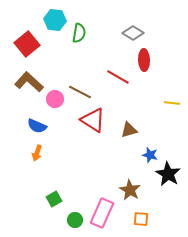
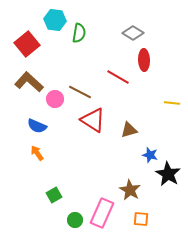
orange arrow: rotated 126 degrees clockwise
green square: moved 4 px up
